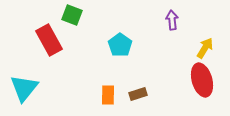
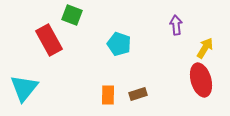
purple arrow: moved 4 px right, 5 px down
cyan pentagon: moved 1 px left, 1 px up; rotated 15 degrees counterclockwise
red ellipse: moved 1 px left
